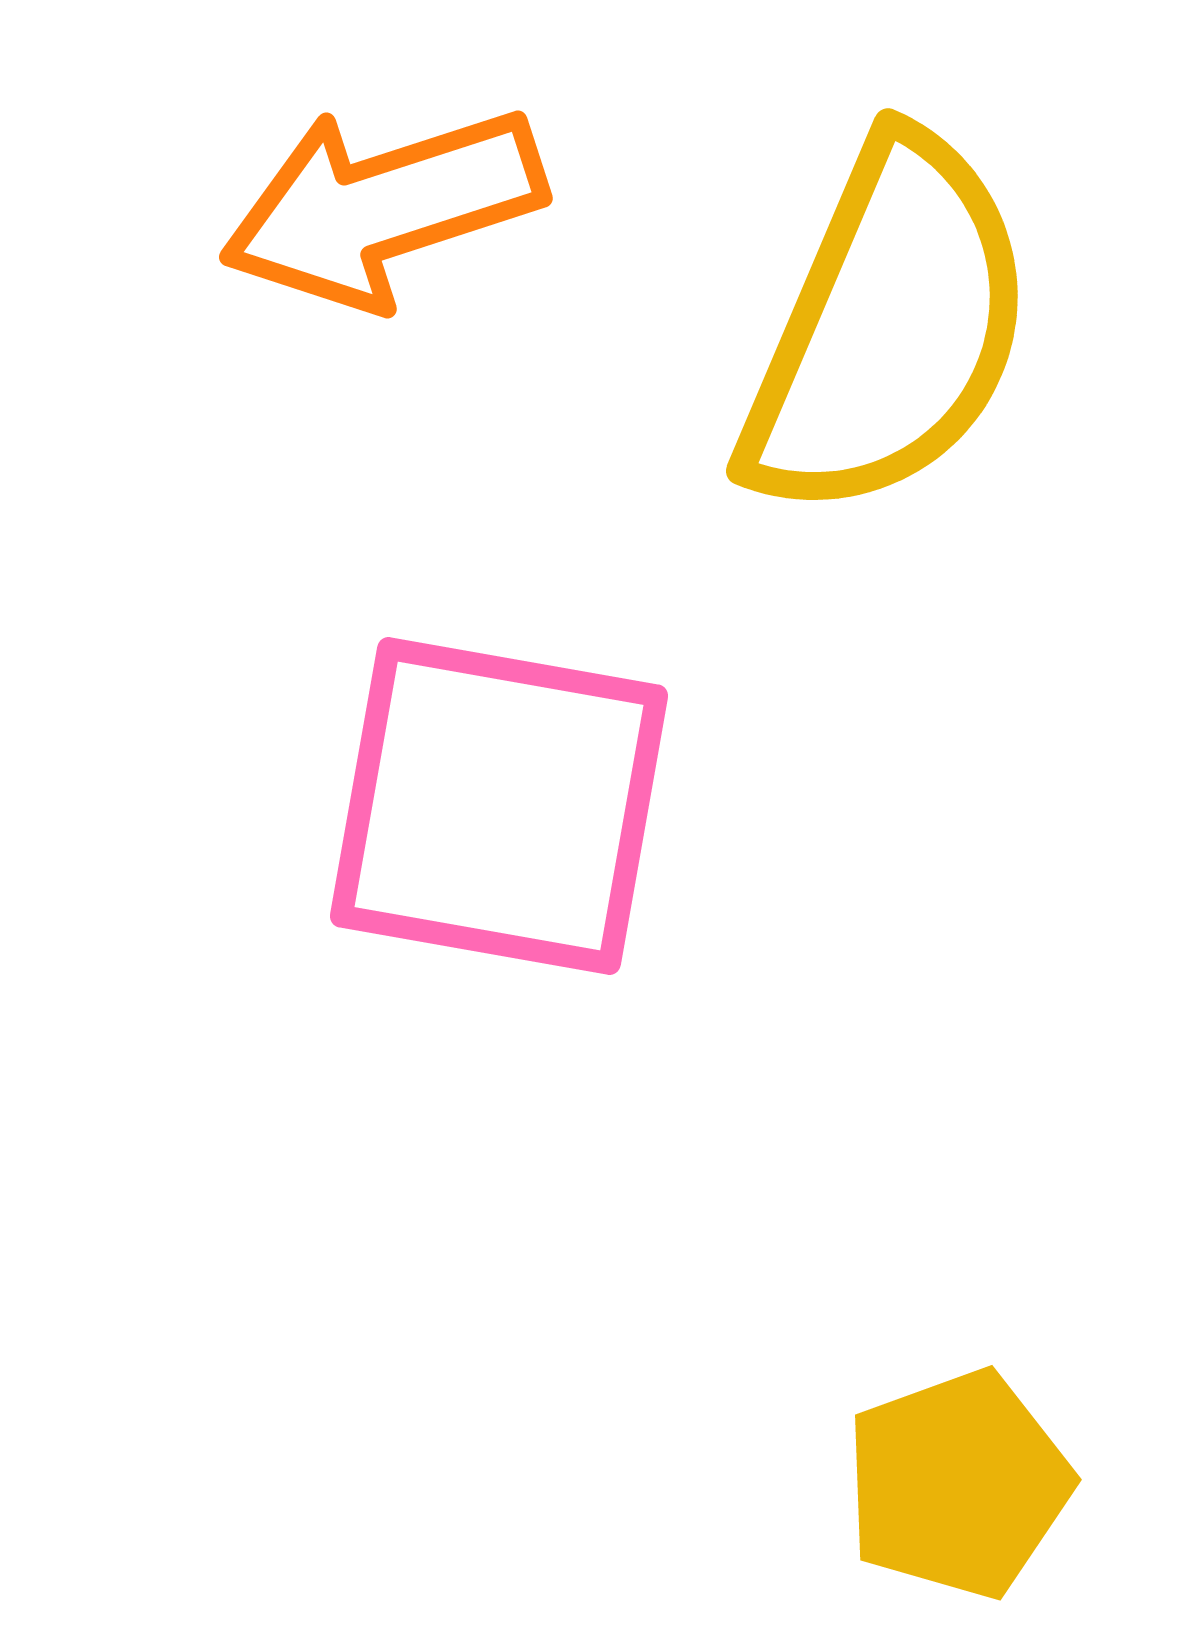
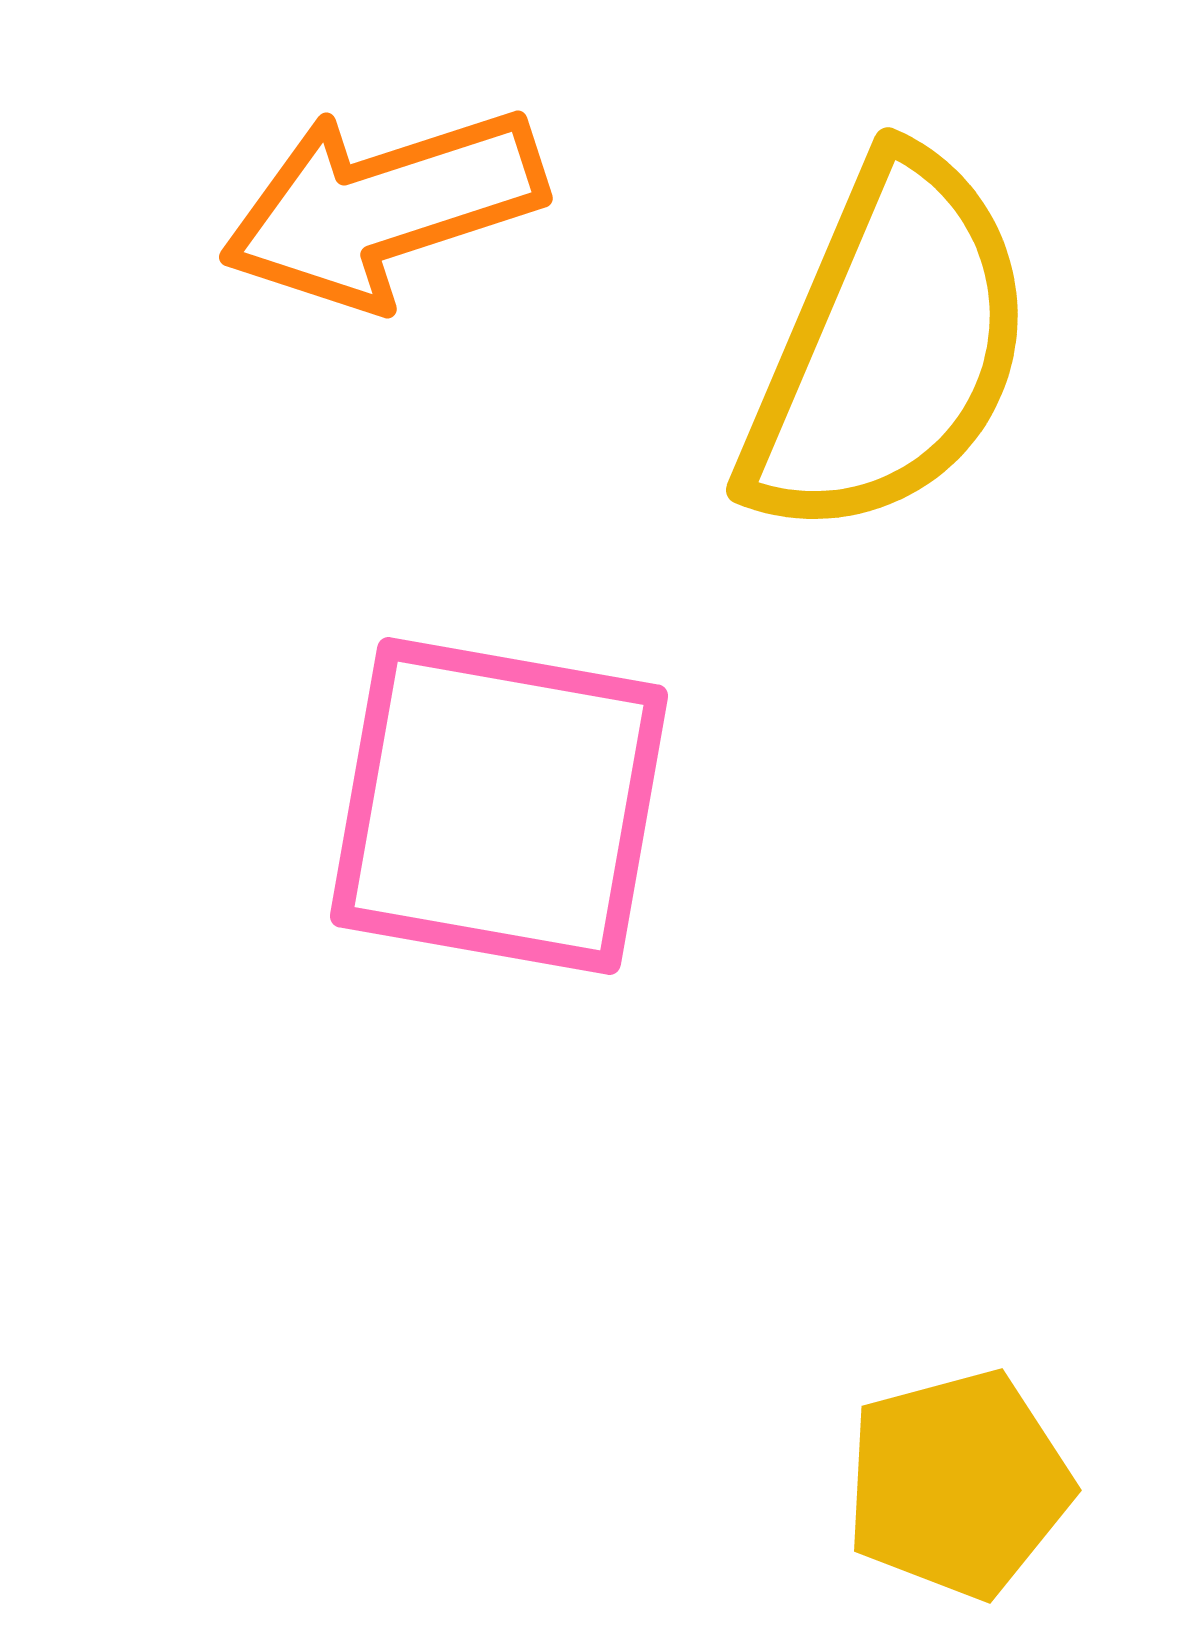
yellow semicircle: moved 19 px down
yellow pentagon: rotated 5 degrees clockwise
